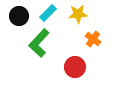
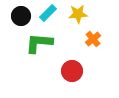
black circle: moved 2 px right
orange cross: rotated 14 degrees clockwise
green L-shape: rotated 52 degrees clockwise
red circle: moved 3 px left, 4 px down
